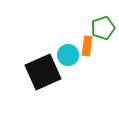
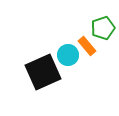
orange rectangle: rotated 48 degrees counterclockwise
